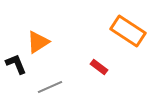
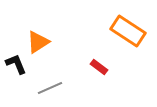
gray line: moved 1 px down
